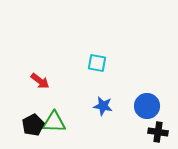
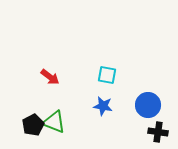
cyan square: moved 10 px right, 12 px down
red arrow: moved 10 px right, 4 px up
blue circle: moved 1 px right, 1 px up
green triangle: rotated 20 degrees clockwise
